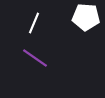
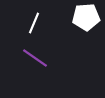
white pentagon: rotated 8 degrees counterclockwise
